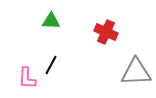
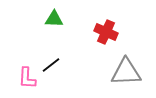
green triangle: moved 3 px right, 2 px up
black line: rotated 24 degrees clockwise
gray triangle: moved 10 px left
